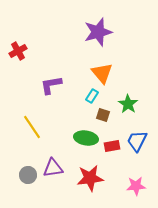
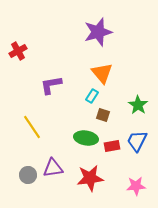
green star: moved 10 px right, 1 px down
